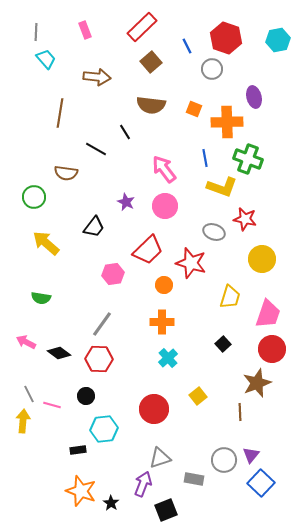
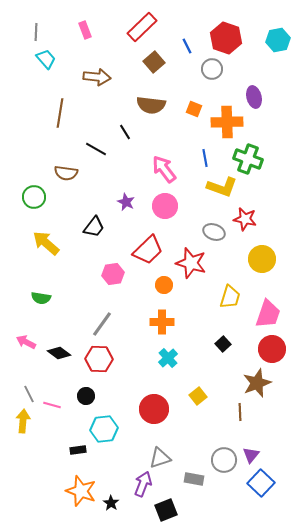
brown square at (151, 62): moved 3 px right
